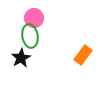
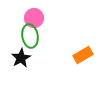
orange rectangle: rotated 24 degrees clockwise
